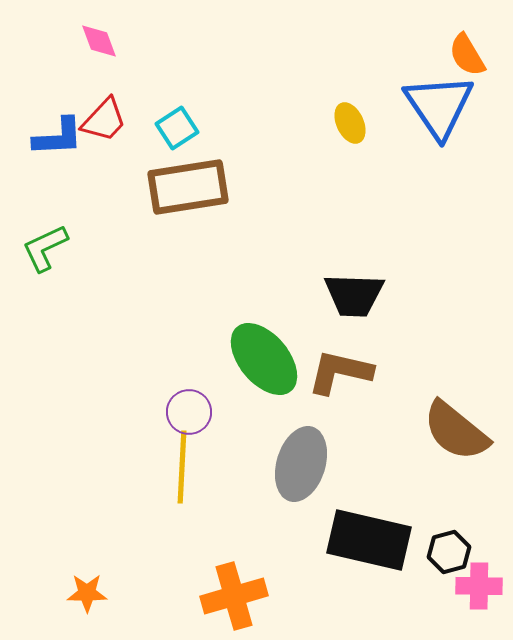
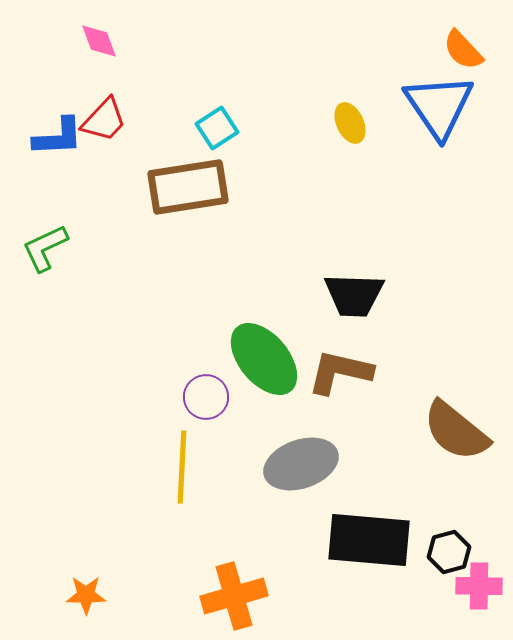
orange semicircle: moved 4 px left, 5 px up; rotated 12 degrees counterclockwise
cyan square: moved 40 px right
purple circle: moved 17 px right, 15 px up
gray ellipse: rotated 54 degrees clockwise
black rectangle: rotated 8 degrees counterclockwise
orange star: moved 1 px left, 2 px down
